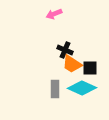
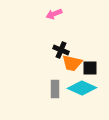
black cross: moved 4 px left
orange trapezoid: moved 1 px up; rotated 20 degrees counterclockwise
